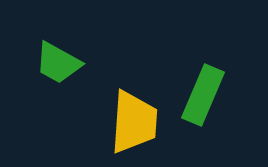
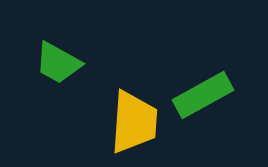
green rectangle: rotated 38 degrees clockwise
